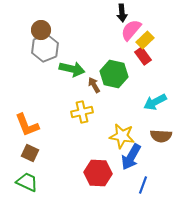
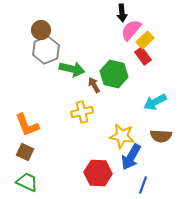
gray hexagon: moved 1 px right, 2 px down
brown square: moved 5 px left, 1 px up
